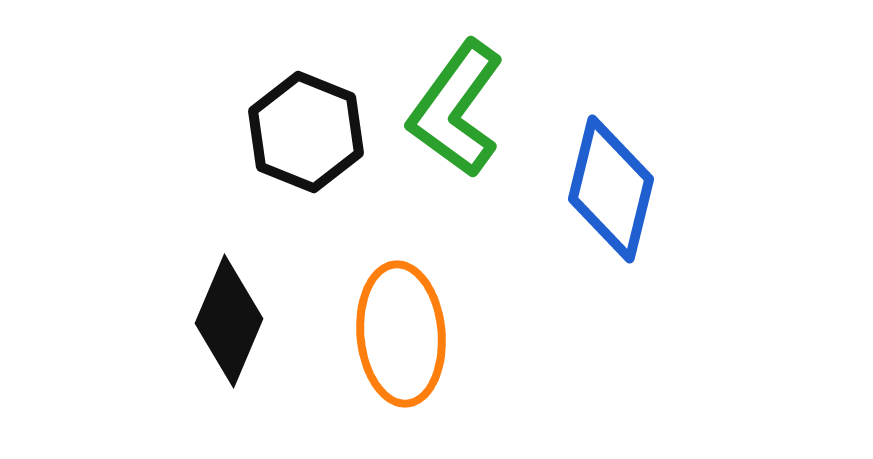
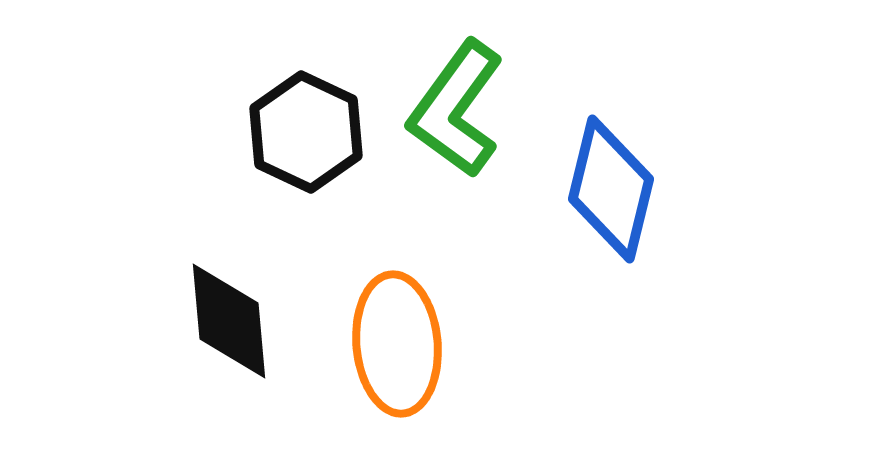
black hexagon: rotated 3 degrees clockwise
black diamond: rotated 28 degrees counterclockwise
orange ellipse: moved 4 px left, 10 px down
